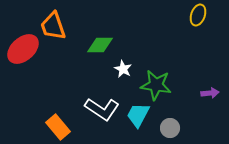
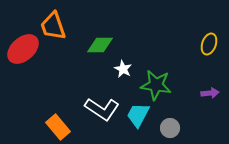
yellow ellipse: moved 11 px right, 29 px down
